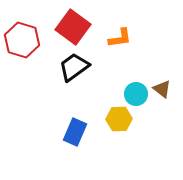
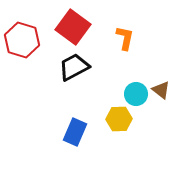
orange L-shape: moved 5 px right; rotated 70 degrees counterclockwise
black trapezoid: rotated 8 degrees clockwise
brown triangle: moved 1 px left, 1 px down
